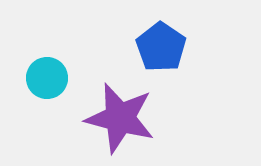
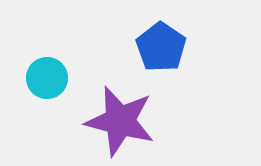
purple star: moved 3 px down
